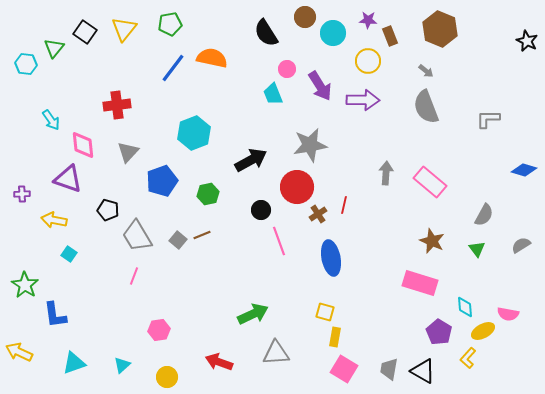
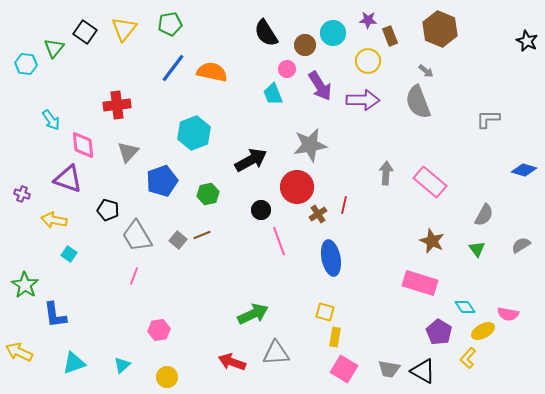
brown circle at (305, 17): moved 28 px down
orange semicircle at (212, 58): moved 14 px down
gray semicircle at (426, 107): moved 8 px left, 5 px up
purple cross at (22, 194): rotated 21 degrees clockwise
cyan diamond at (465, 307): rotated 30 degrees counterclockwise
red arrow at (219, 362): moved 13 px right
gray trapezoid at (389, 369): rotated 90 degrees counterclockwise
